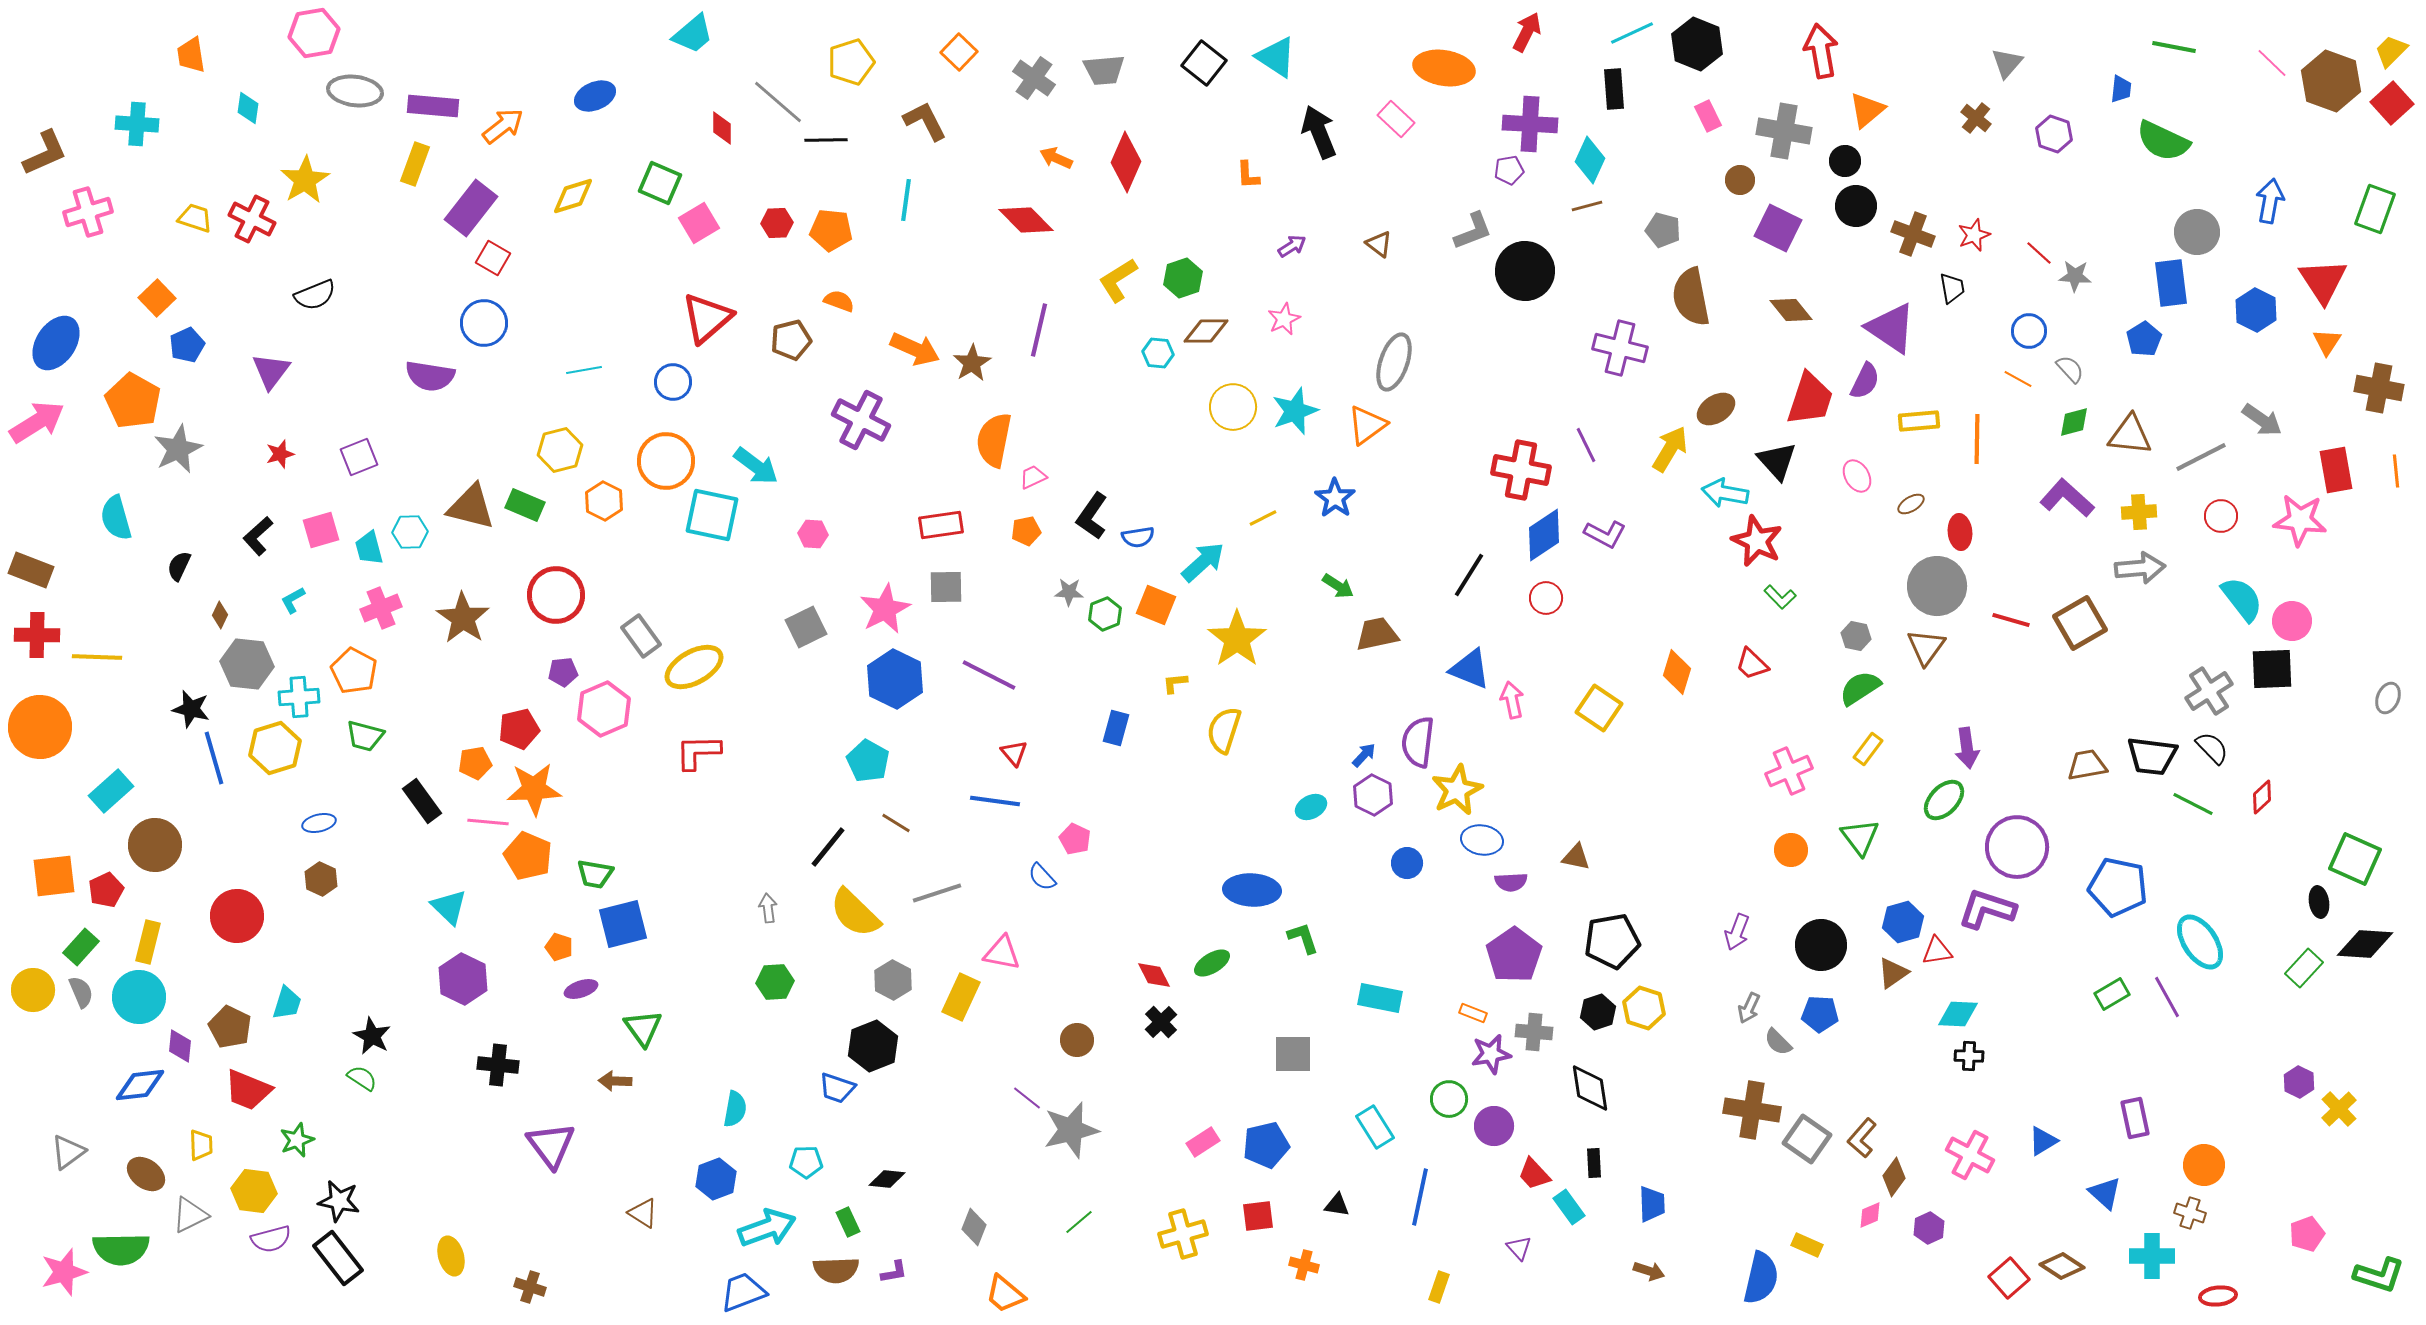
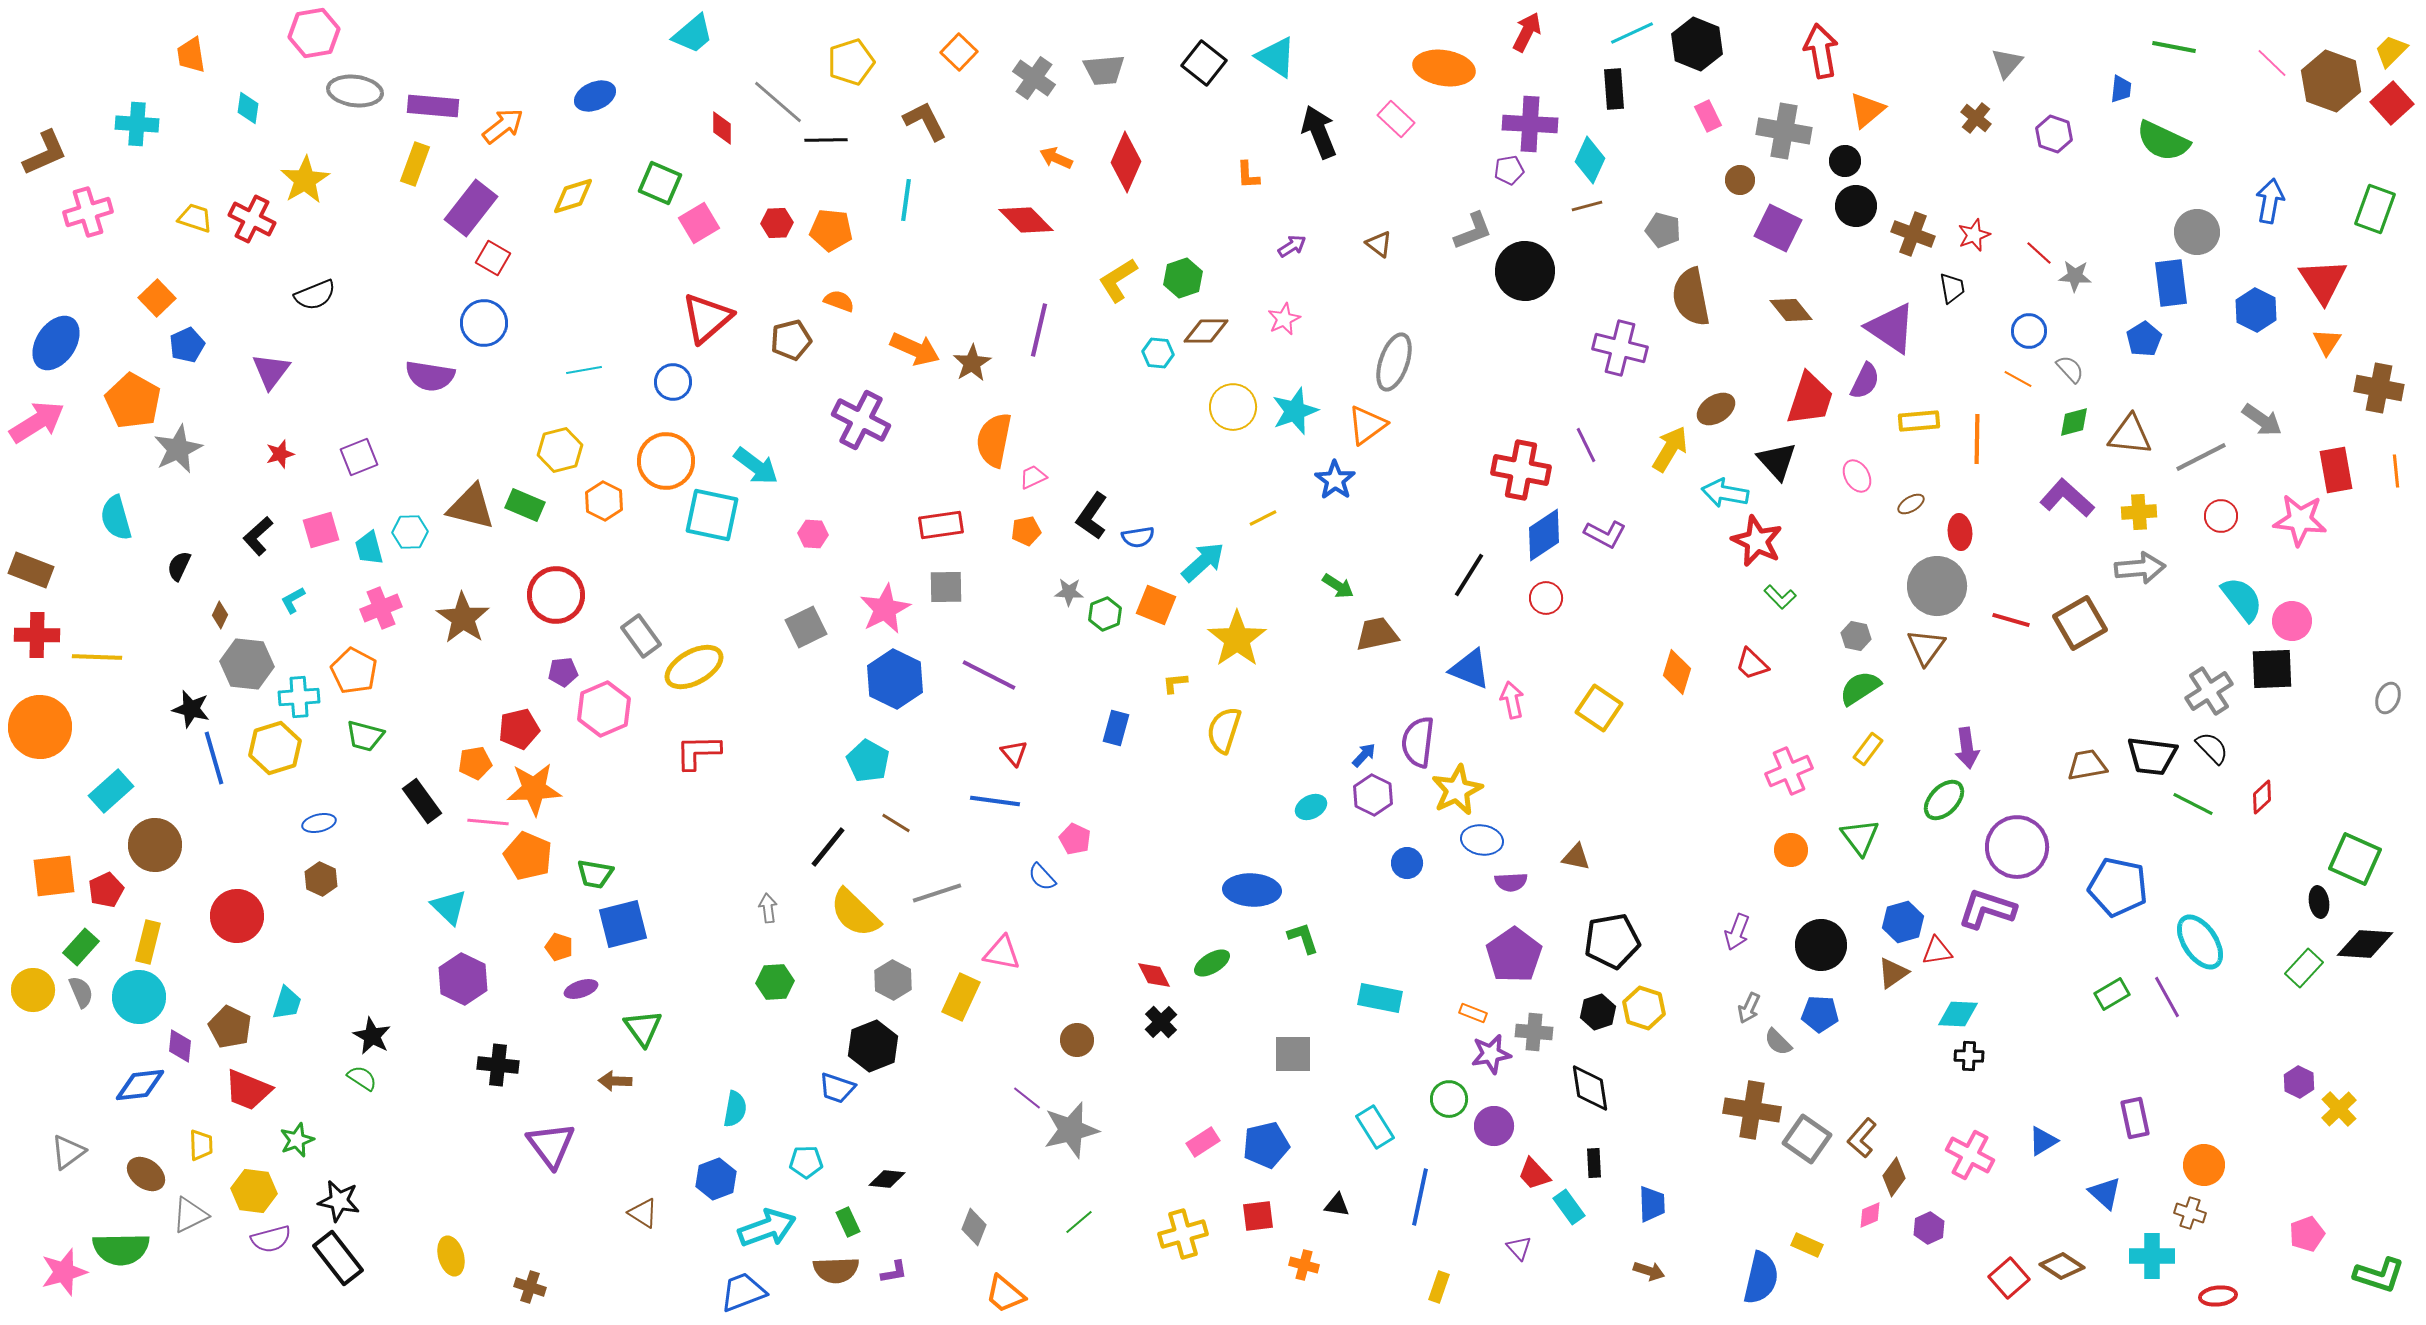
blue star at (1335, 498): moved 18 px up
